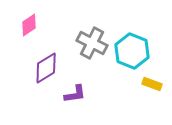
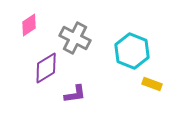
gray cross: moved 17 px left, 5 px up
